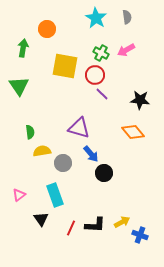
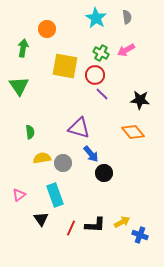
yellow semicircle: moved 7 px down
